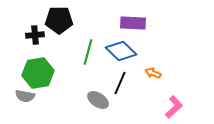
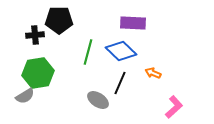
gray semicircle: rotated 42 degrees counterclockwise
